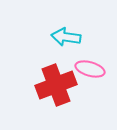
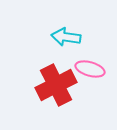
red cross: rotated 6 degrees counterclockwise
